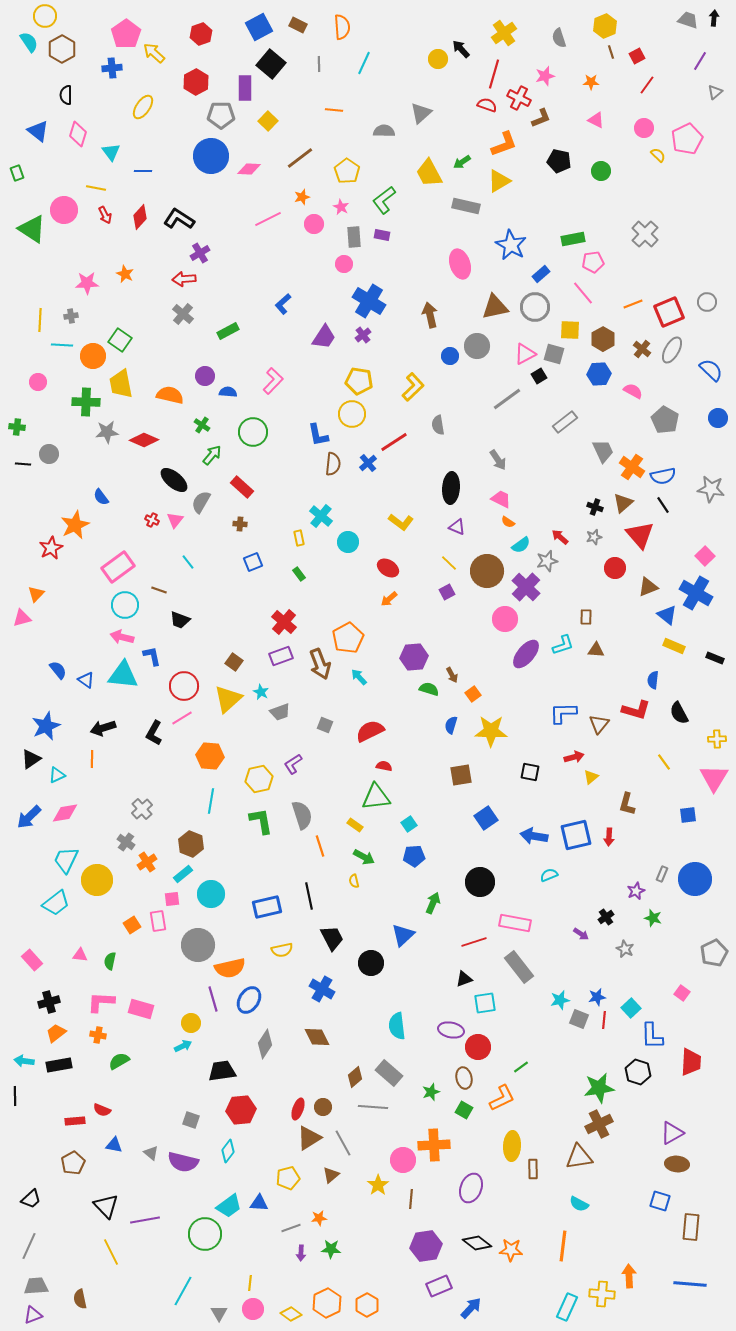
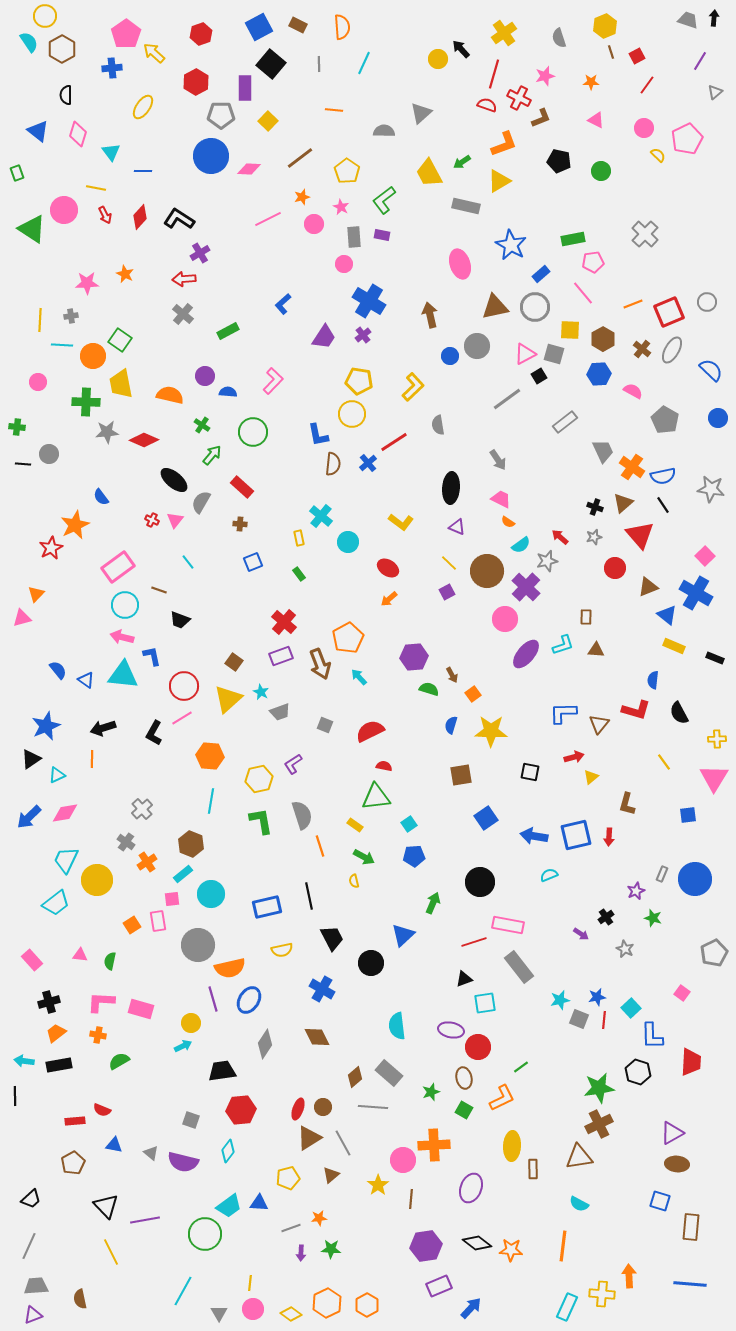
pink rectangle at (515, 923): moved 7 px left, 2 px down
